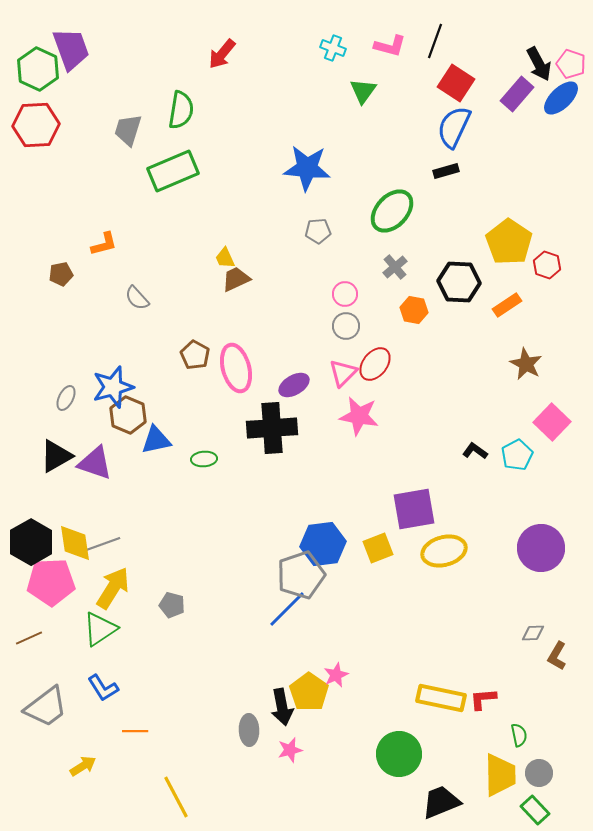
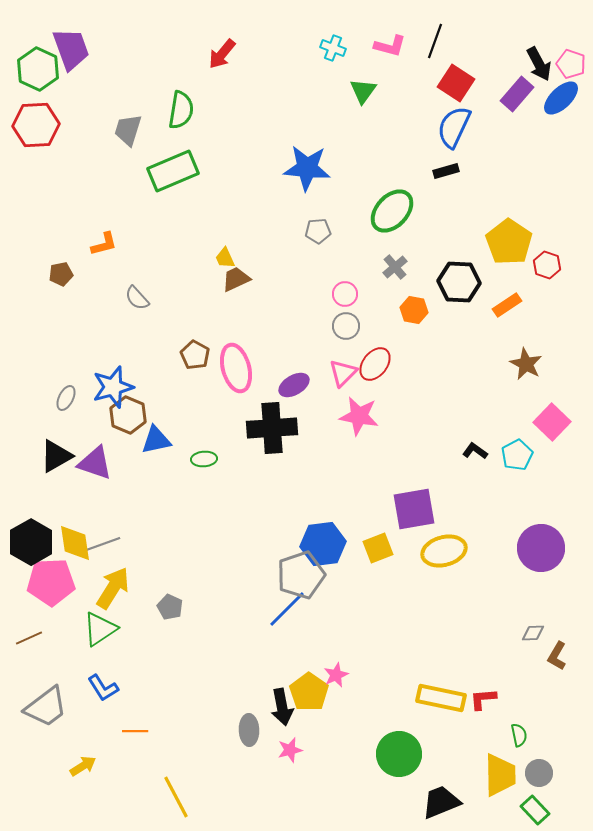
gray pentagon at (172, 605): moved 2 px left, 2 px down; rotated 10 degrees clockwise
